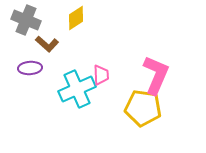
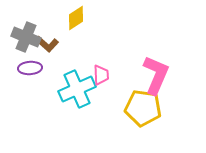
gray cross: moved 17 px down
